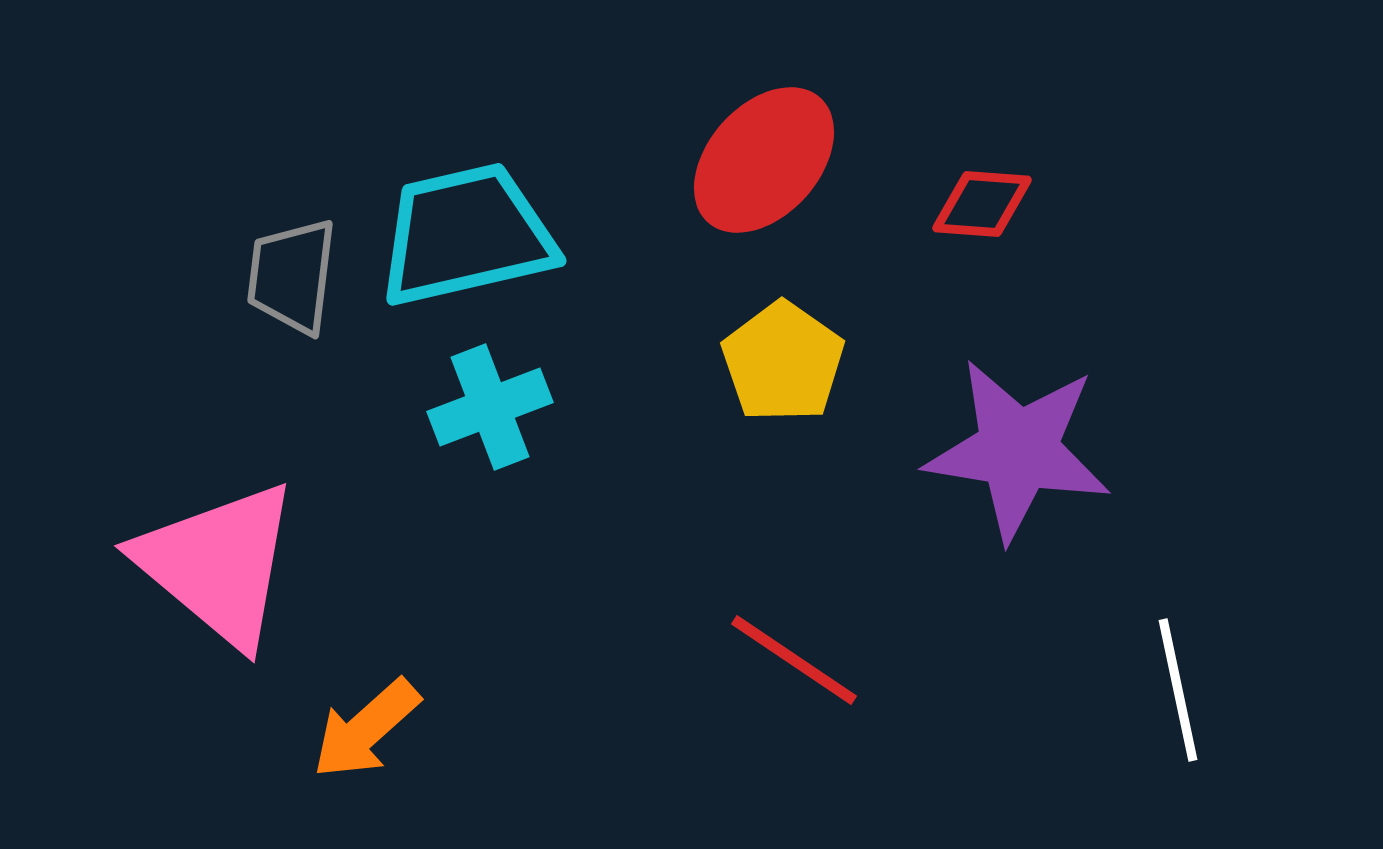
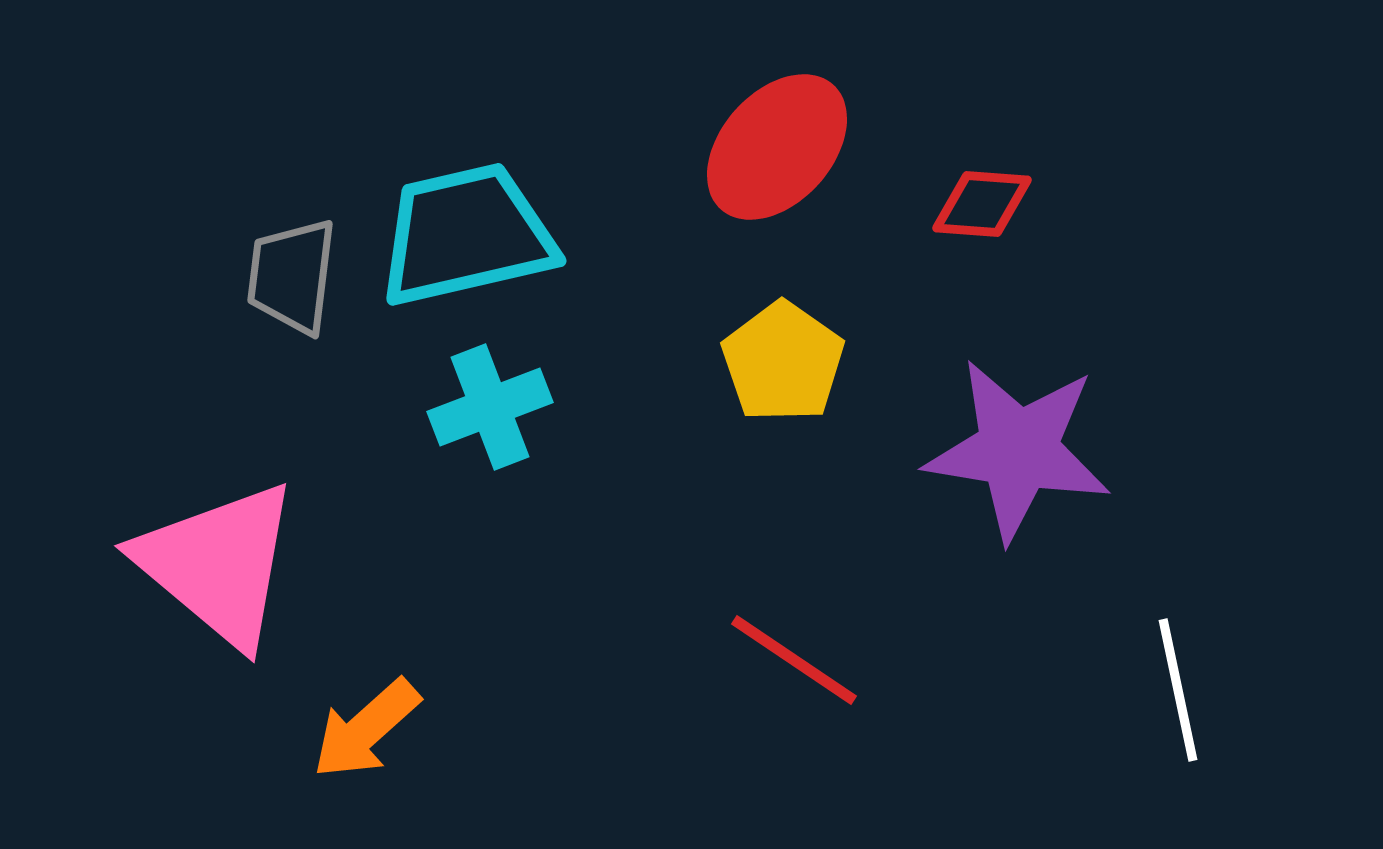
red ellipse: moved 13 px right, 13 px up
